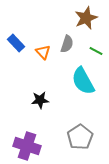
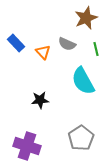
gray semicircle: rotated 96 degrees clockwise
green line: moved 2 px up; rotated 48 degrees clockwise
gray pentagon: moved 1 px right, 1 px down
